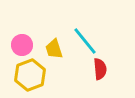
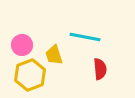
cyan line: moved 4 px up; rotated 40 degrees counterclockwise
yellow trapezoid: moved 6 px down
